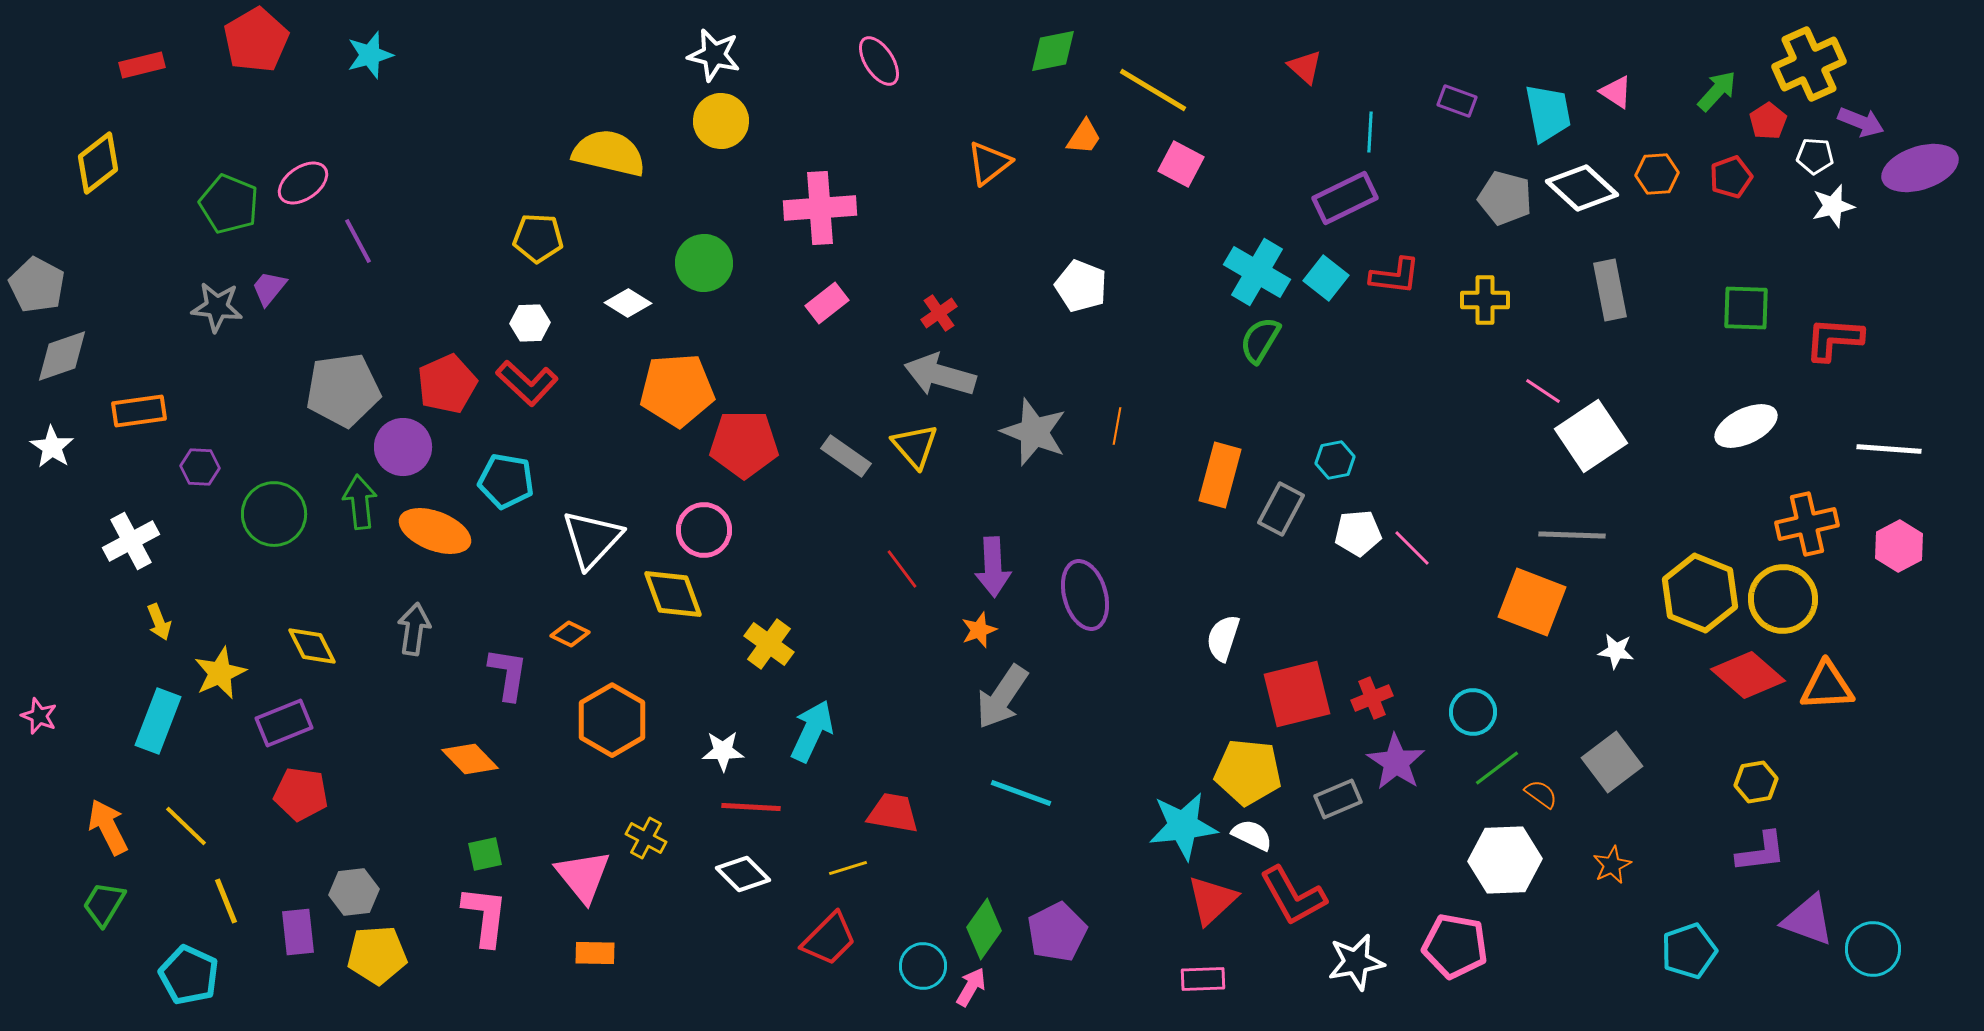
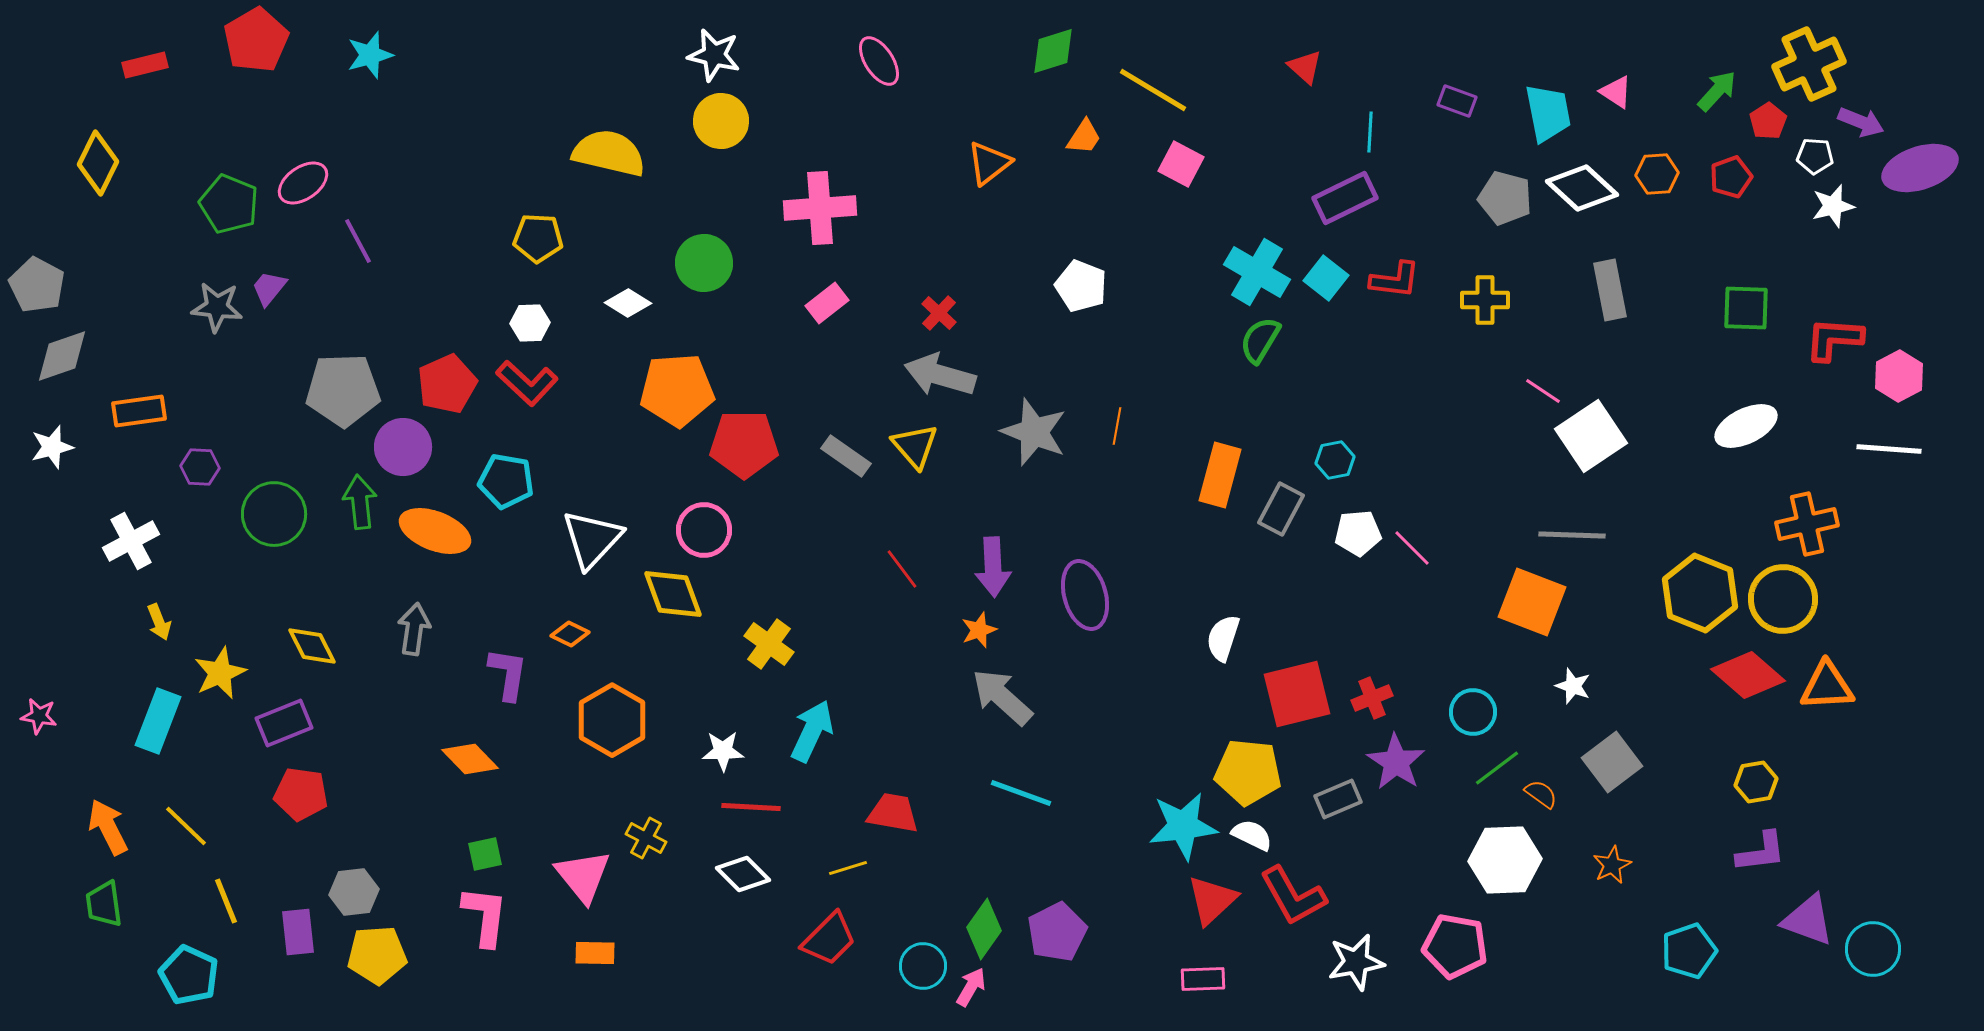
green diamond at (1053, 51): rotated 6 degrees counterclockwise
red rectangle at (142, 65): moved 3 px right
yellow diamond at (98, 163): rotated 26 degrees counterclockwise
red L-shape at (1395, 276): moved 4 px down
red cross at (939, 313): rotated 12 degrees counterclockwise
gray pentagon at (343, 390): rotated 6 degrees clockwise
white star at (52, 447): rotated 24 degrees clockwise
pink hexagon at (1899, 546): moved 170 px up
white star at (1616, 651): moved 43 px left, 35 px down; rotated 12 degrees clockwise
gray arrow at (1002, 697): rotated 98 degrees clockwise
pink star at (39, 716): rotated 12 degrees counterclockwise
green trapezoid at (104, 904): rotated 39 degrees counterclockwise
